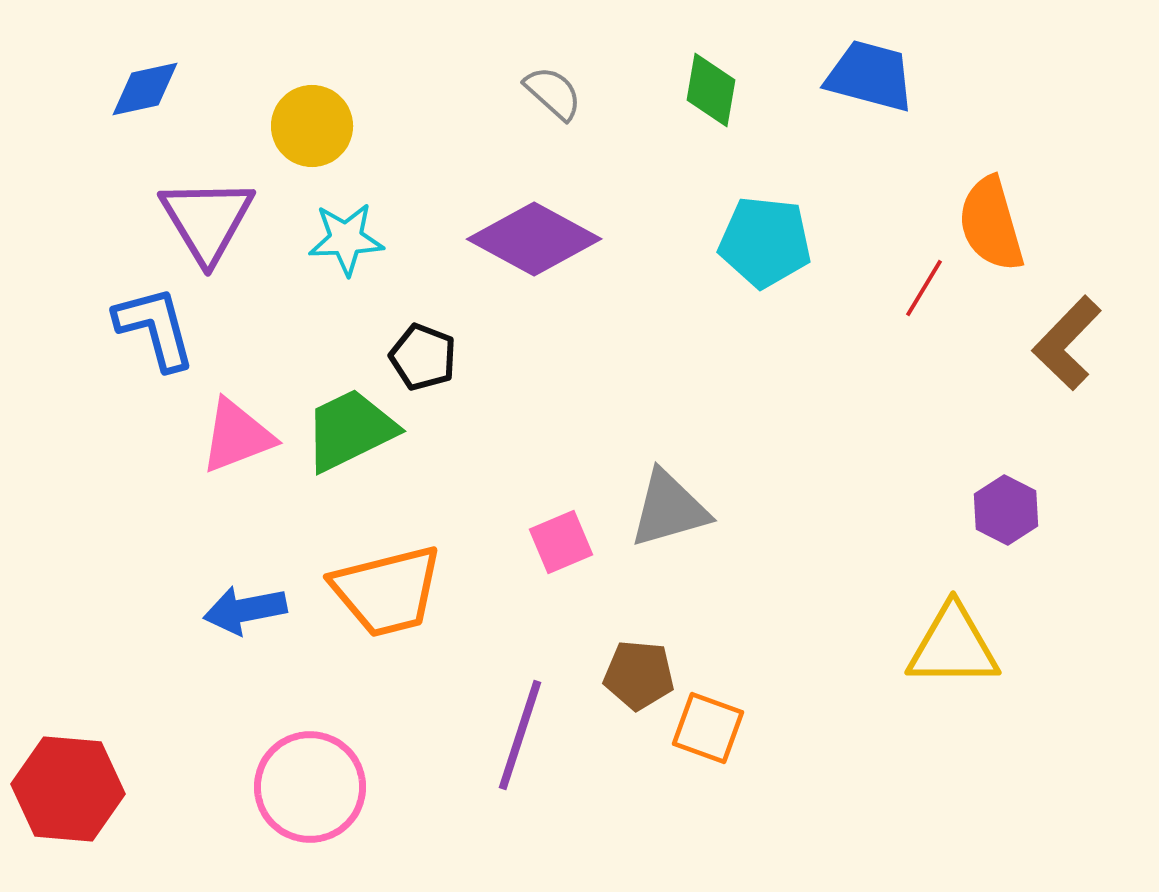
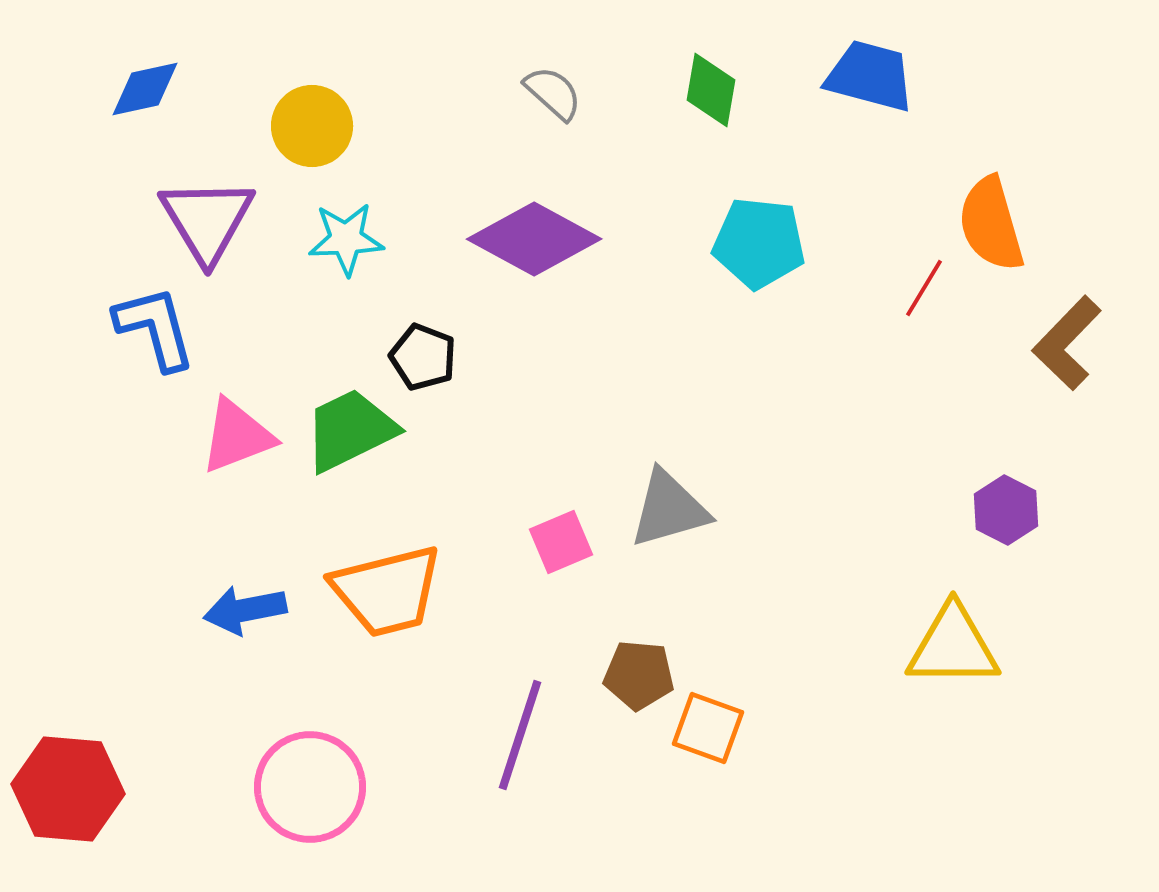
cyan pentagon: moved 6 px left, 1 px down
